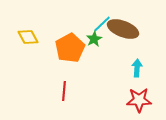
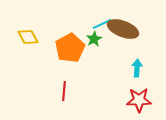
cyan line: rotated 18 degrees clockwise
